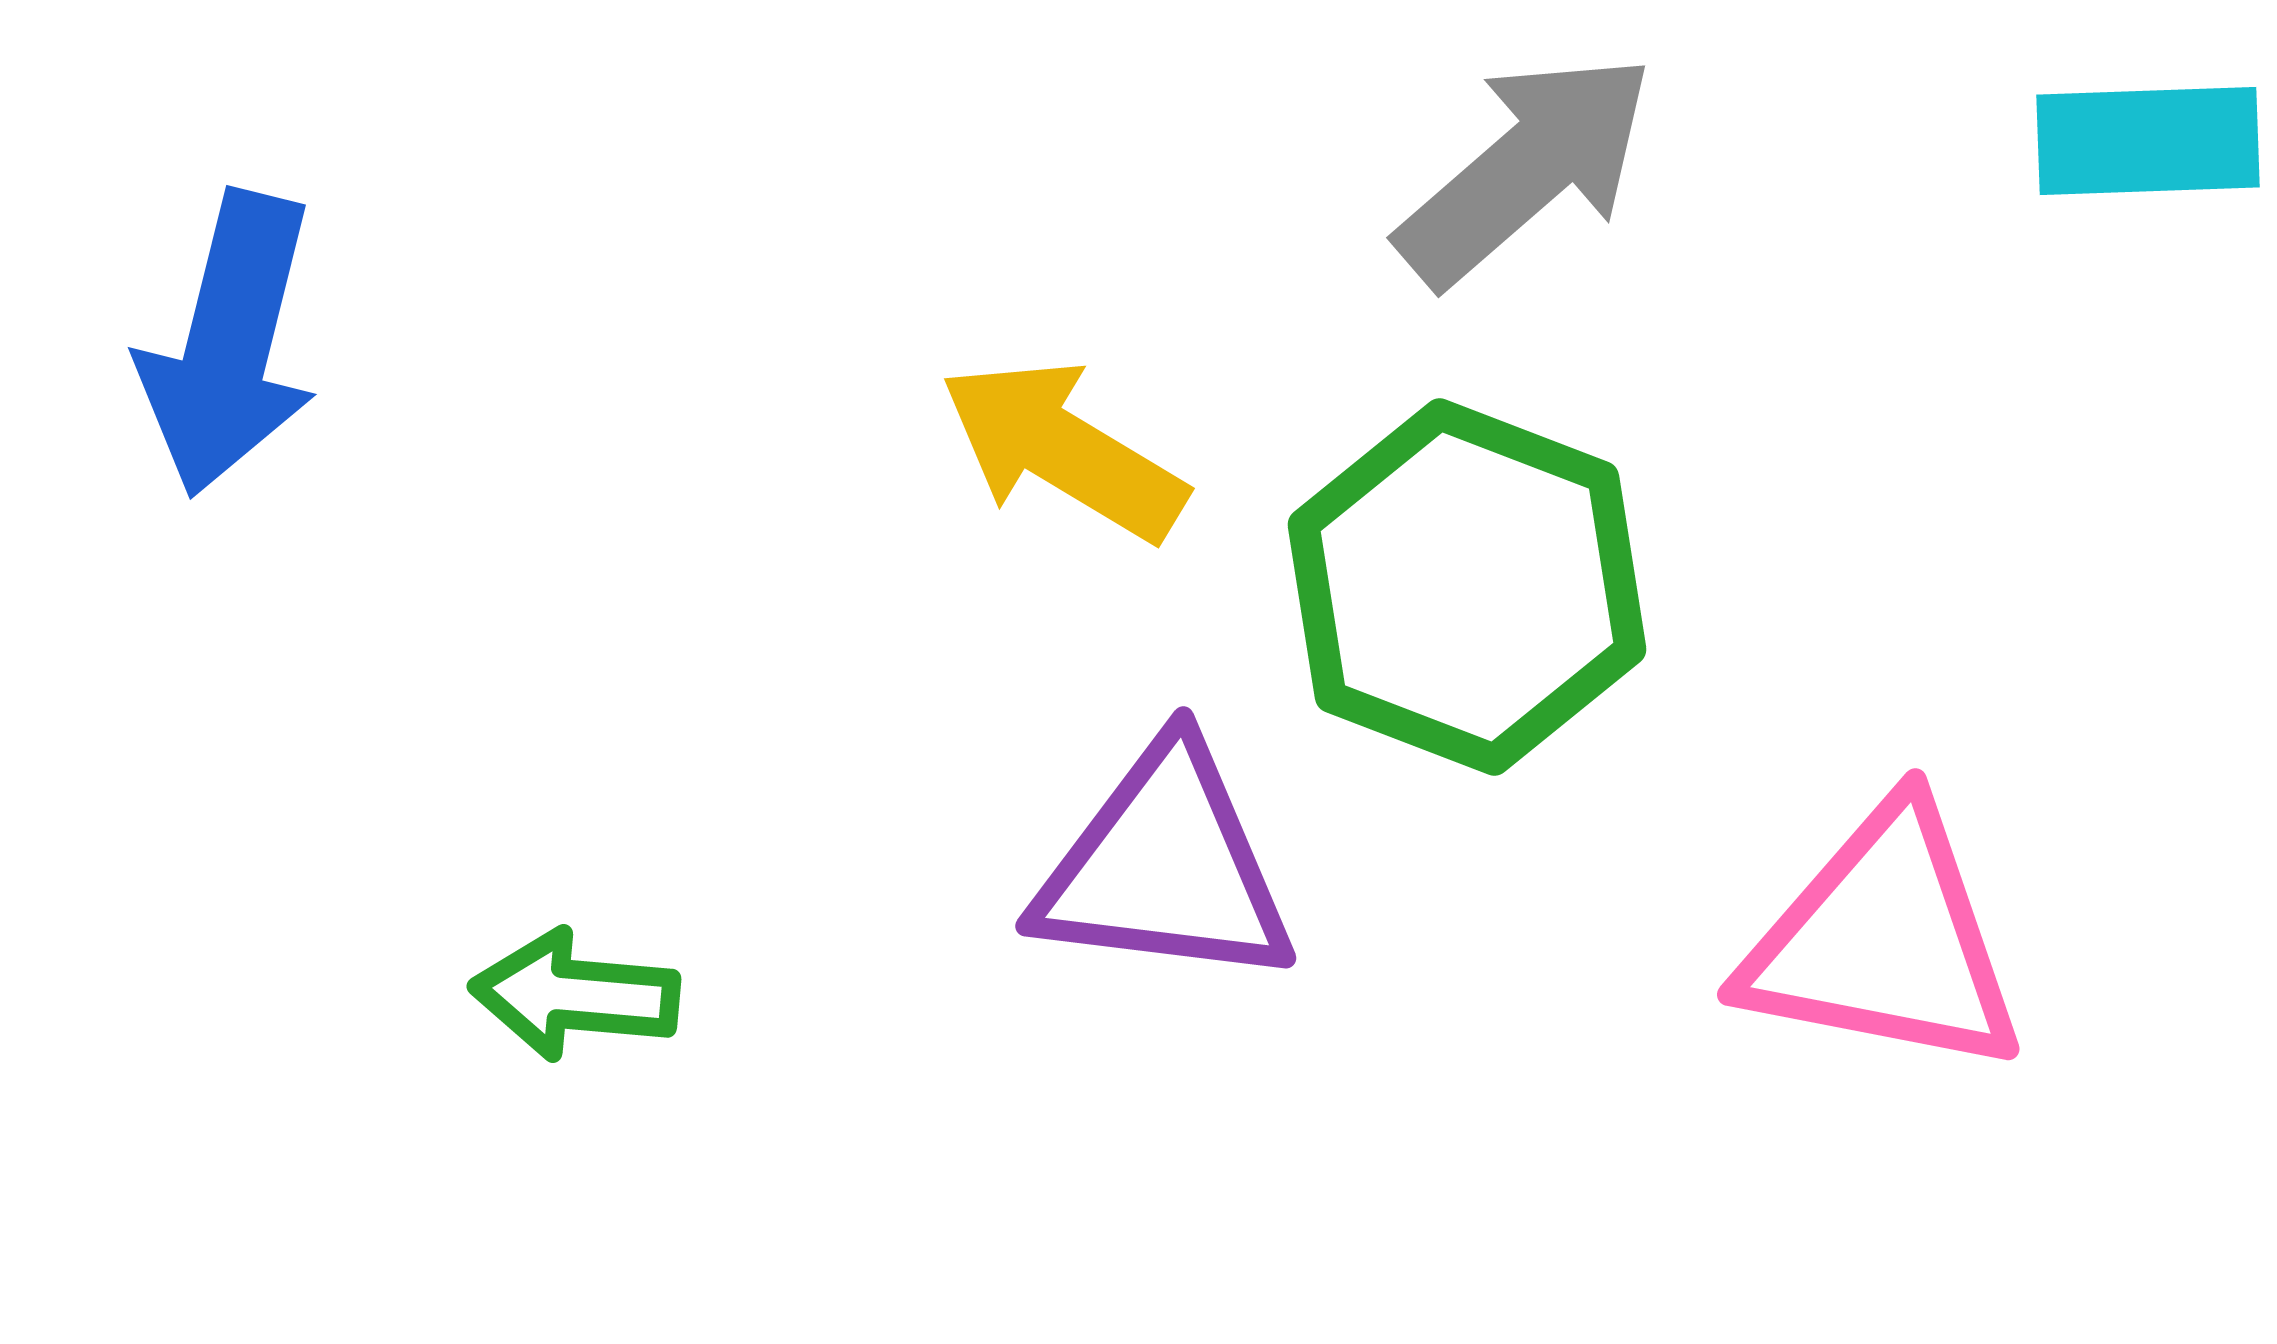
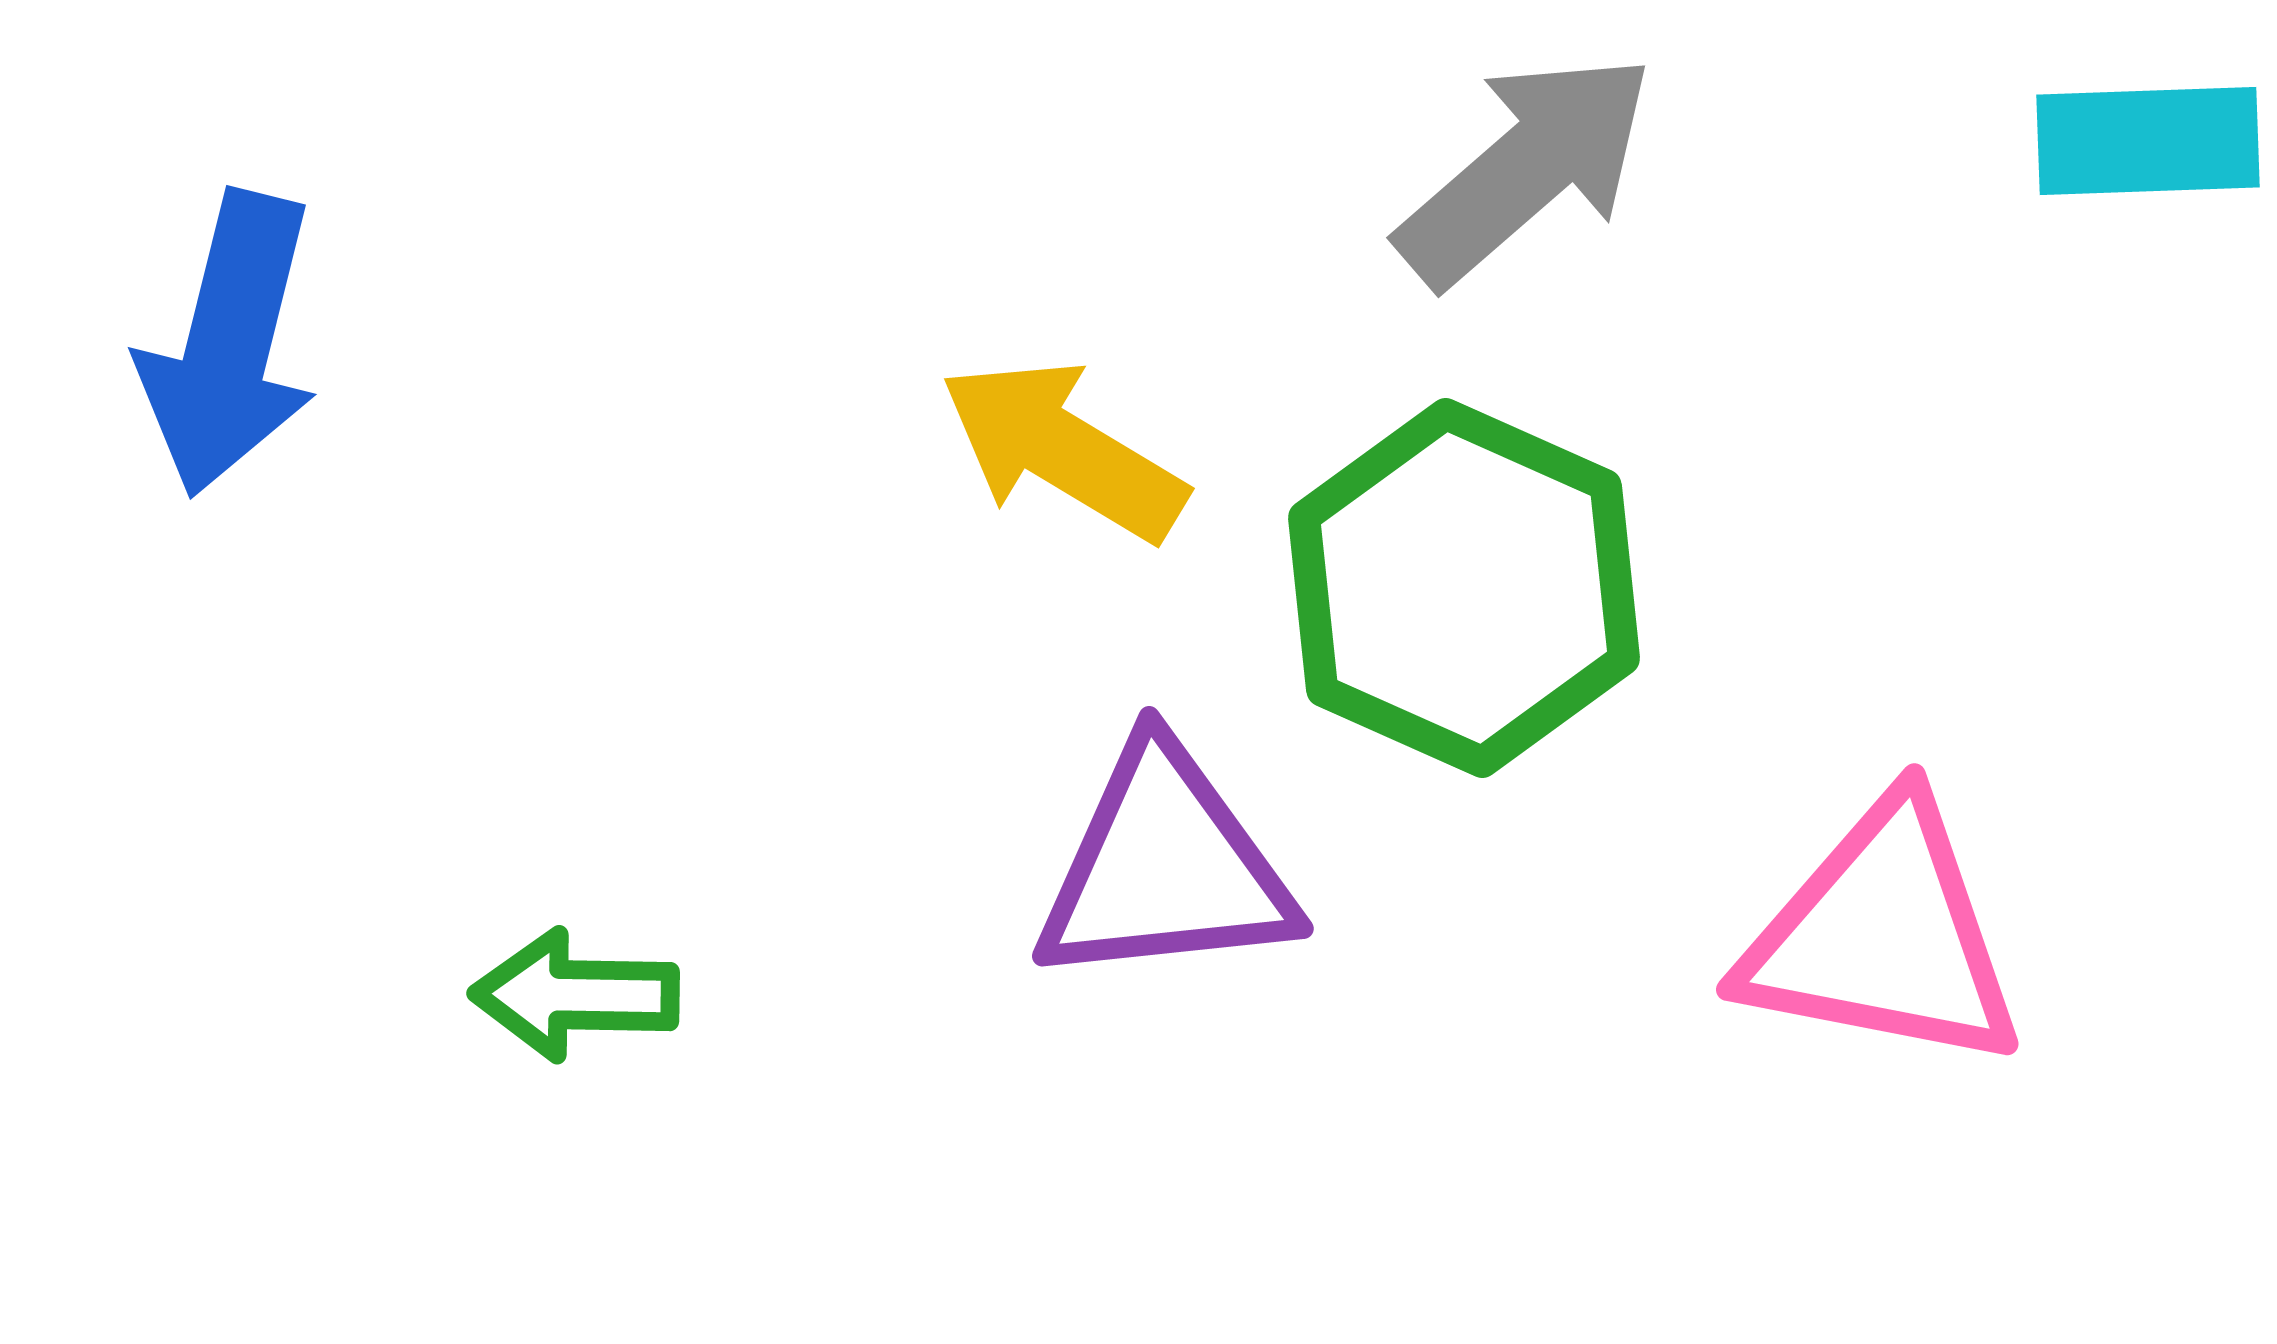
green hexagon: moved 3 px left, 1 px down; rotated 3 degrees clockwise
purple triangle: rotated 13 degrees counterclockwise
pink triangle: moved 1 px left, 5 px up
green arrow: rotated 4 degrees counterclockwise
